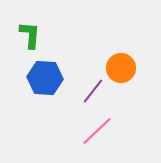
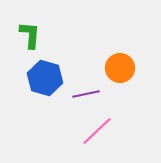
orange circle: moved 1 px left
blue hexagon: rotated 12 degrees clockwise
purple line: moved 7 px left, 3 px down; rotated 40 degrees clockwise
